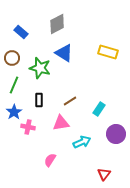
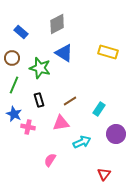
black rectangle: rotated 16 degrees counterclockwise
blue star: moved 2 px down; rotated 14 degrees counterclockwise
